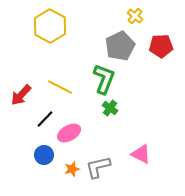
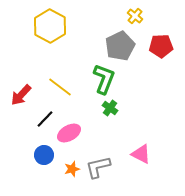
yellow line: rotated 10 degrees clockwise
